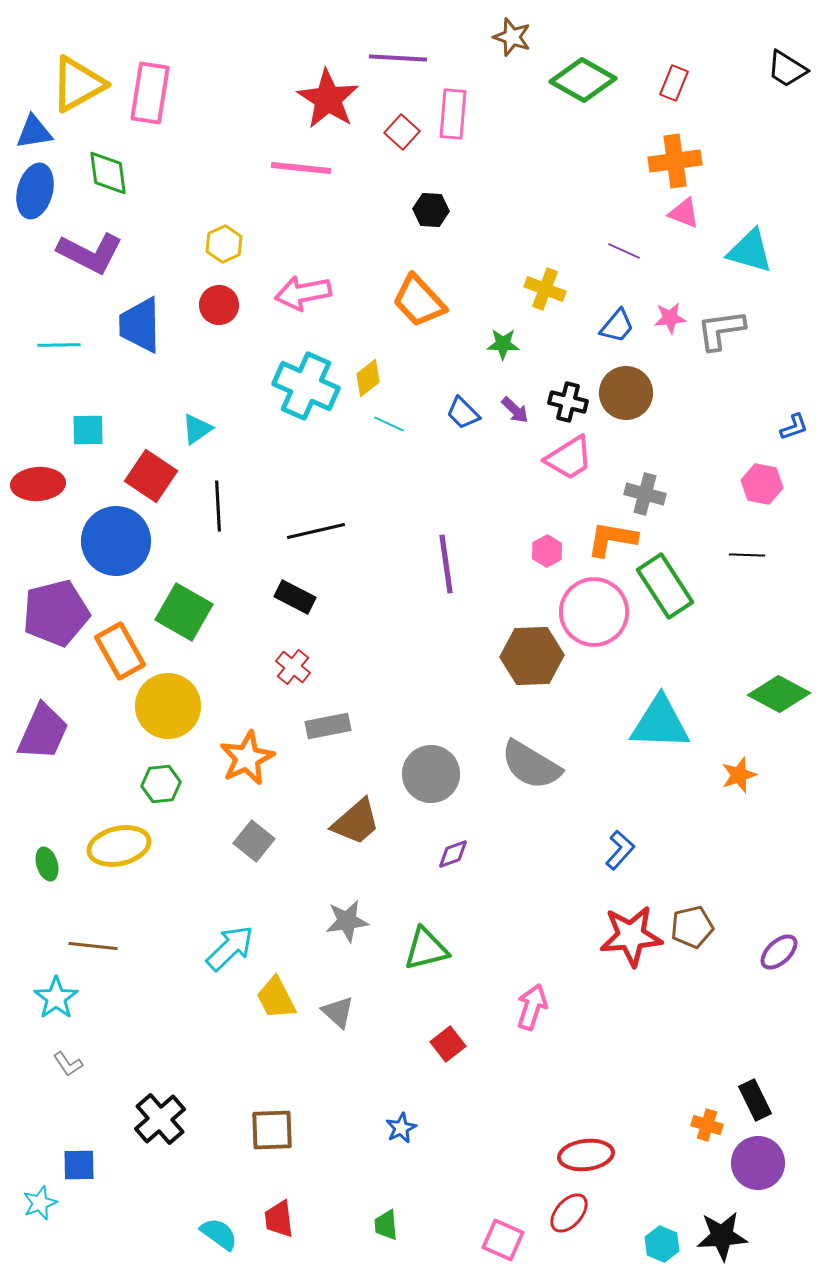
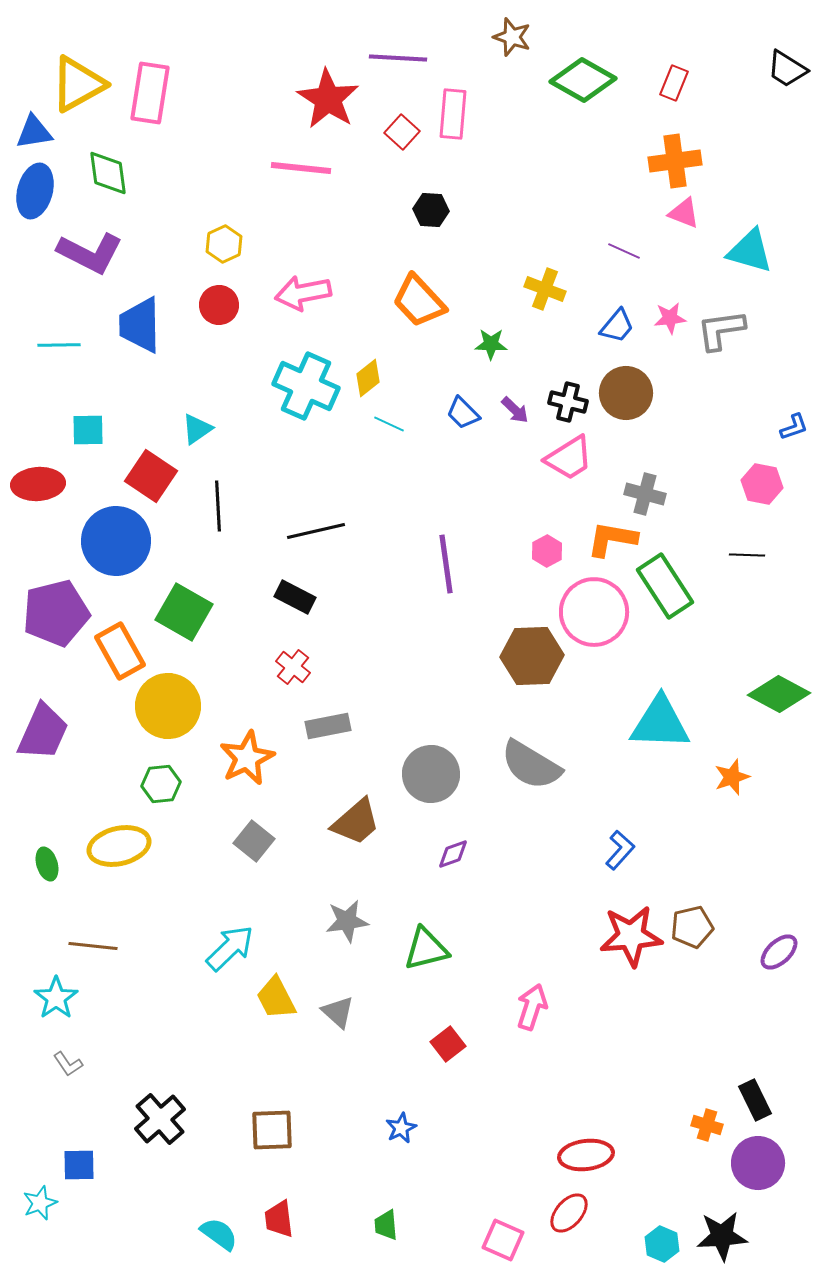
green star at (503, 344): moved 12 px left
orange star at (739, 775): moved 7 px left, 2 px down
